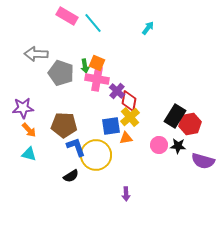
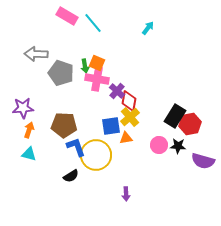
orange arrow: rotated 119 degrees counterclockwise
